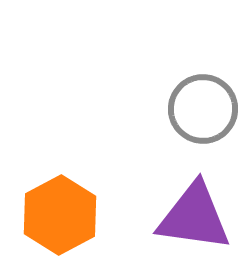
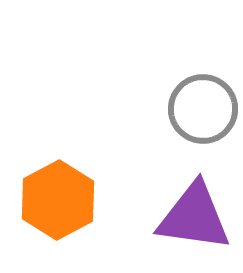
orange hexagon: moved 2 px left, 15 px up
